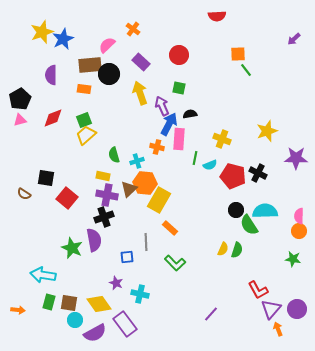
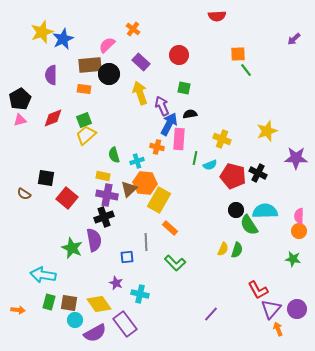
green square at (179, 88): moved 5 px right
